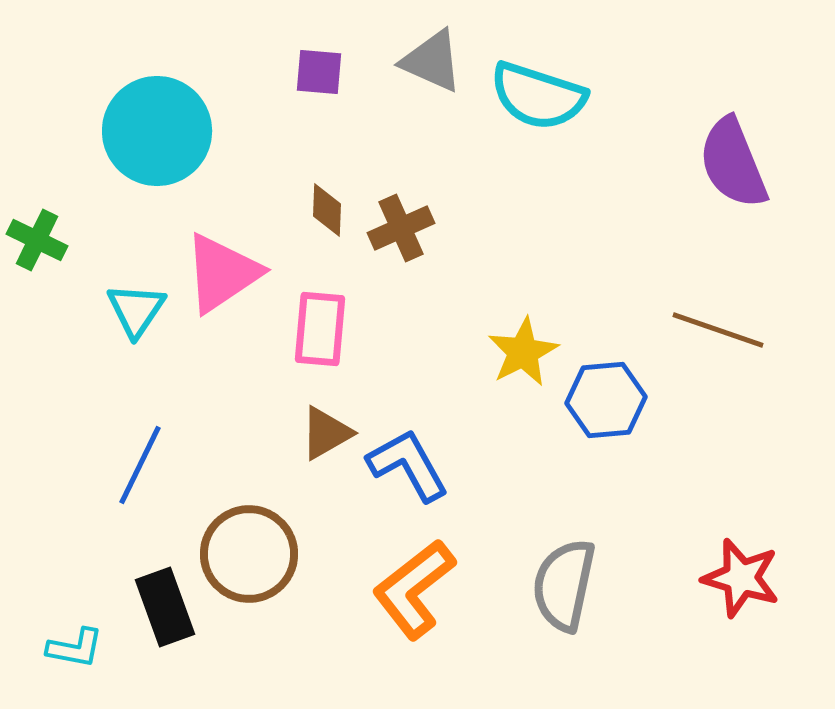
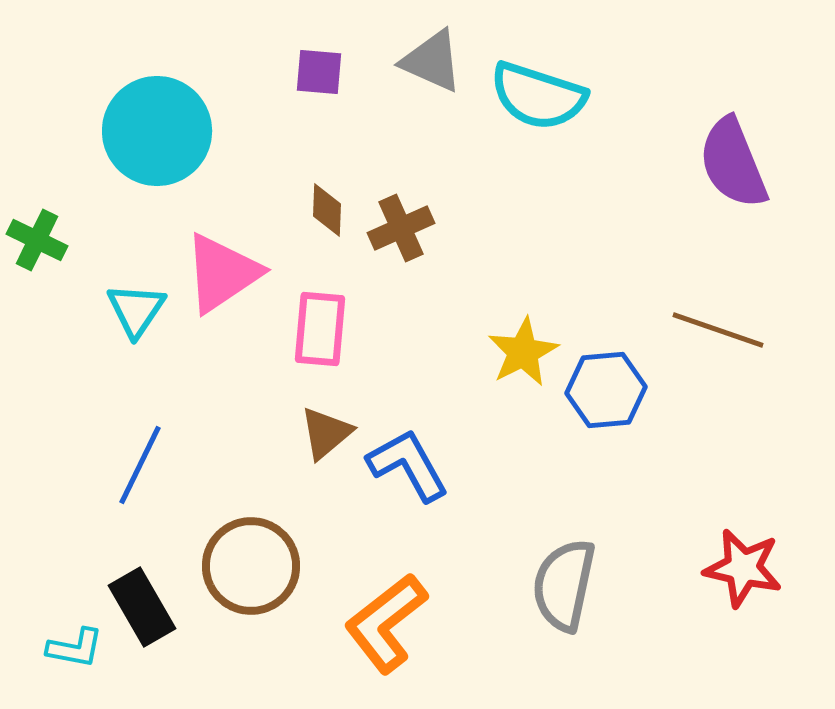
blue hexagon: moved 10 px up
brown triangle: rotated 10 degrees counterclockwise
brown circle: moved 2 px right, 12 px down
red star: moved 2 px right, 10 px up; rotated 4 degrees counterclockwise
orange L-shape: moved 28 px left, 34 px down
black rectangle: moved 23 px left; rotated 10 degrees counterclockwise
